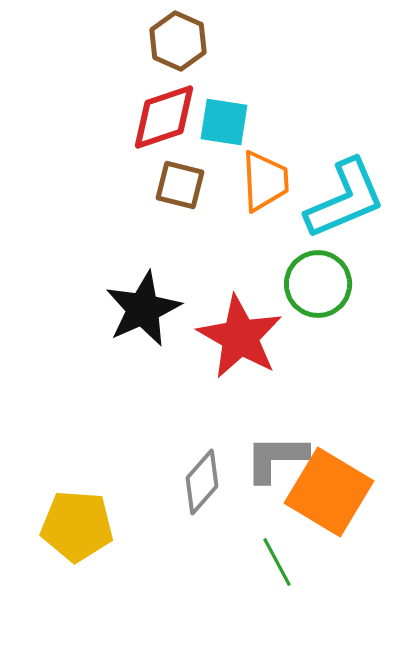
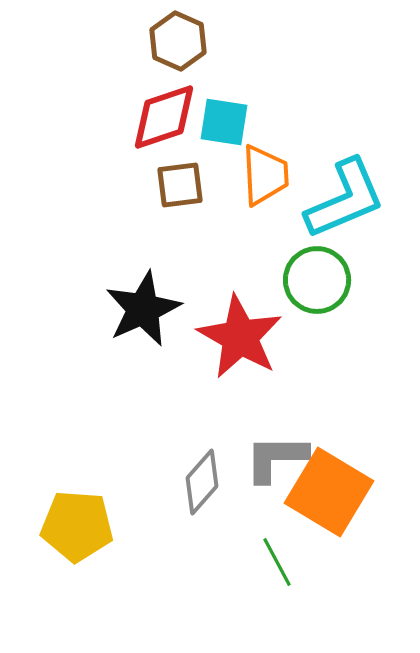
orange trapezoid: moved 6 px up
brown square: rotated 21 degrees counterclockwise
green circle: moved 1 px left, 4 px up
